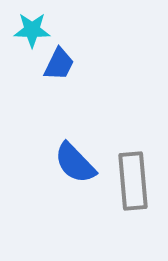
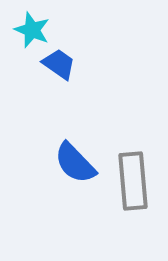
cyan star: rotated 21 degrees clockwise
blue trapezoid: rotated 81 degrees counterclockwise
